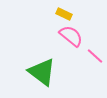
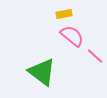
yellow rectangle: rotated 35 degrees counterclockwise
pink semicircle: moved 1 px right
